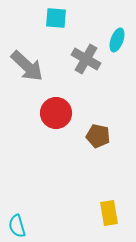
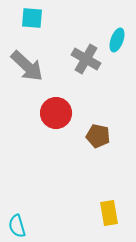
cyan square: moved 24 px left
